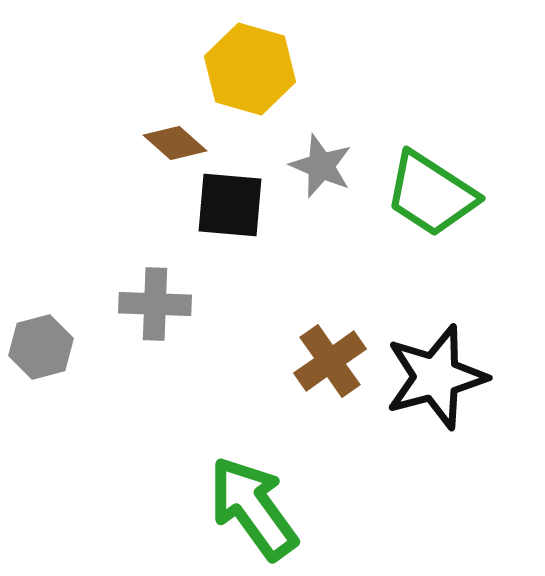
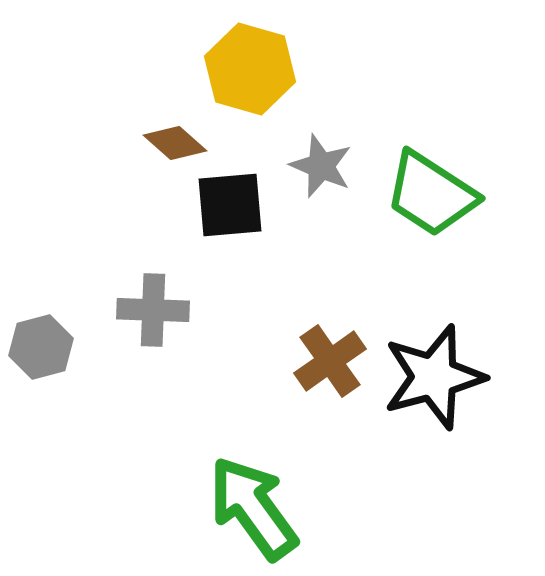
black square: rotated 10 degrees counterclockwise
gray cross: moved 2 px left, 6 px down
black star: moved 2 px left
